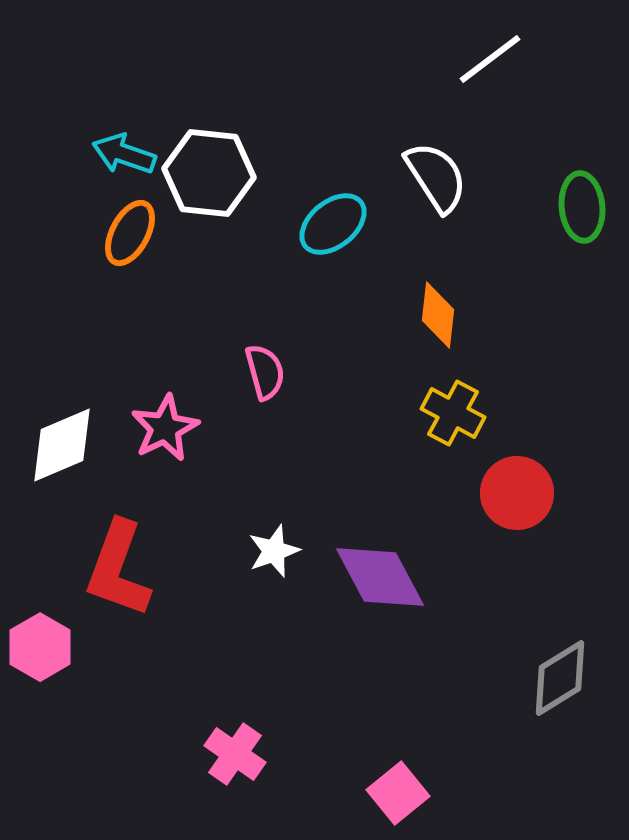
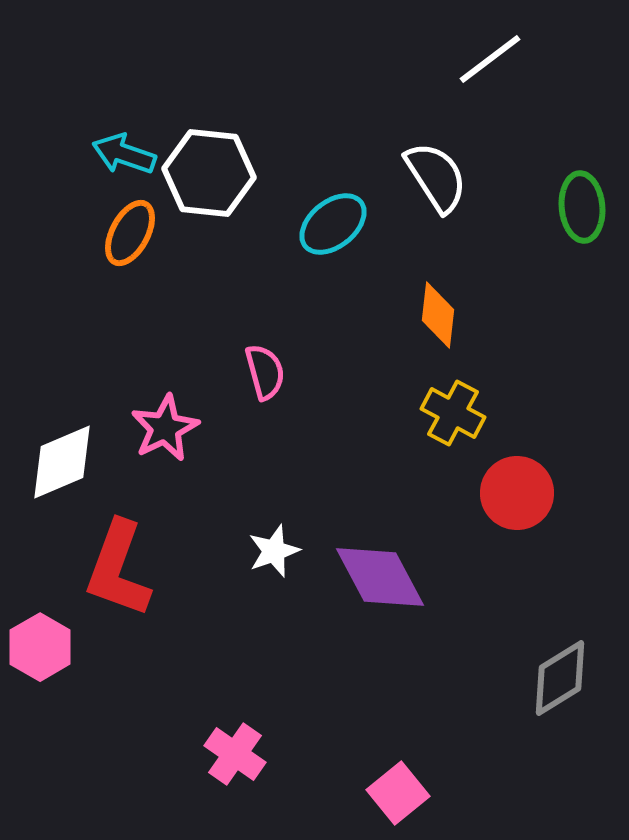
white diamond: moved 17 px down
